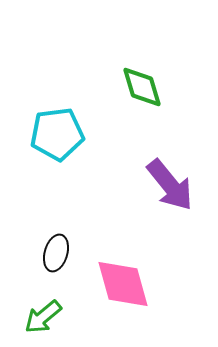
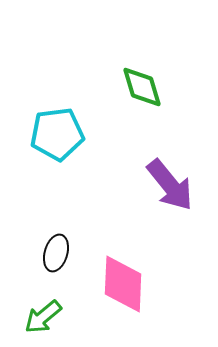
pink diamond: rotated 18 degrees clockwise
